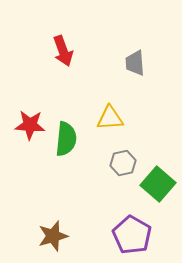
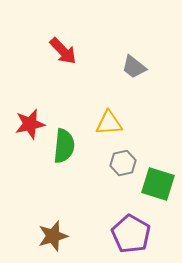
red arrow: rotated 24 degrees counterclockwise
gray trapezoid: moved 1 px left, 4 px down; rotated 48 degrees counterclockwise
yellow triangle: moved 1 px left, 5 px down
red star: moved 1 px up; rotated 16 degrees counterclockwise
green semicircle: moved 2 px left, 7 px down
green square: rotated 24 degrees counterclockwise
purple pentagon: moved 1 px left, 1 px up
